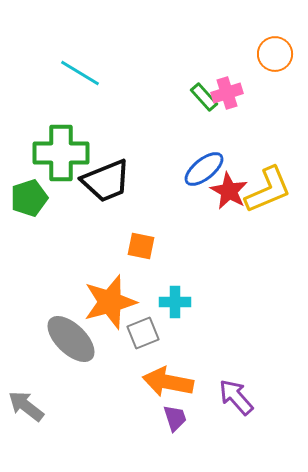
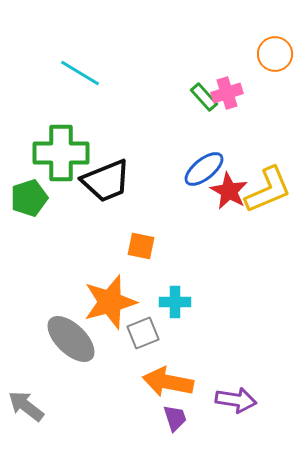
purple arrow: moved 3 px down; rotated 141 degrees clockwise
